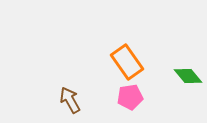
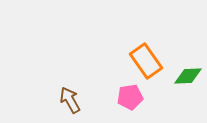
orange rectangle: moved 19 px right, 1 px up
green diamond: rotated 52 degrees counterclockwise
